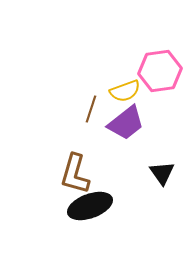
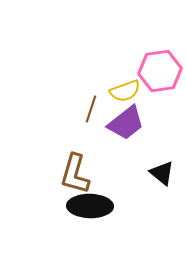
black triangle: rotated 16 degrees counterclockwise
black ellipse: rotated 21 degrees clockwise
